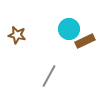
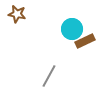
cyan circle: moved 3 px right
brown star: moved 21 px up
